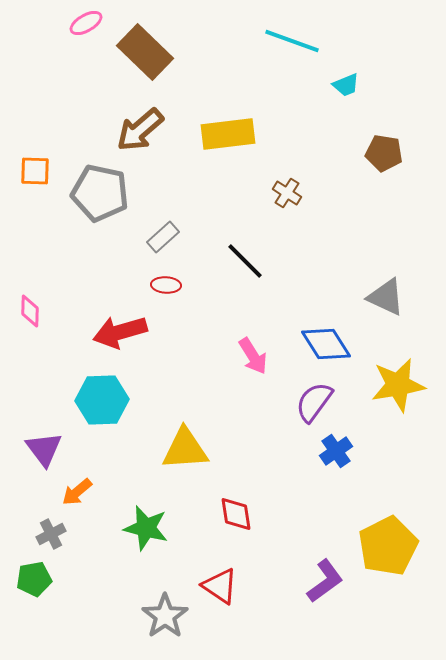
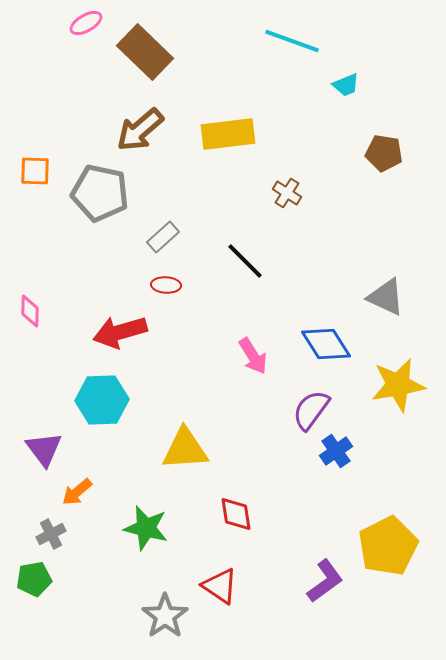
purple semicircle: moved 3 px left, 8 px down
